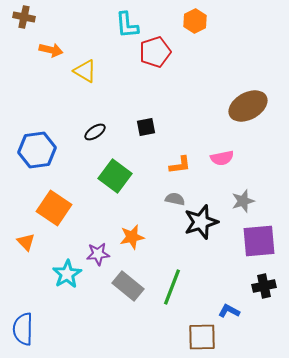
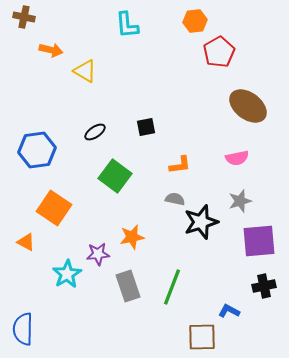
orange hexagon: rotated 20 degrees clockwise
red pentagon: moved 64 px right; rotated 12 degrees counterclockwise
brown ellipse: rotated 66 degrees clockwise
pink semicircle: moved 15 px right
gray star: moved 3 px left
orange triangle: rotated 18 degrees counterclockwise
gray rectangle: rotated 32 degrees clockwise
